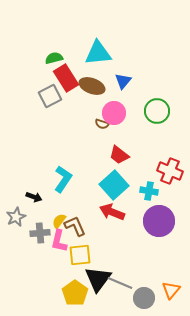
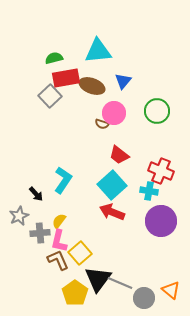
cyan triangle: moved 2 px up
red rectangle: rotated 68 degrees counterclockwise
gray square: rotated 15 degrees counterclockwise
red cross: moved 9 px left
cyan L-shape: moved 1 px down
cyan square: moved 2 px left
black arrow: moved 2 px right, 3 px up; rotated 28 degrees clockwise
gray star: moved 3 px right, 1 px up
purple circle: moved 2 px right
brown L-shape: moved 17 px left, 34 px down
yellow square: moved 2 px up; rotated 35 degrees counterclockwise
orange triangle: rotated 30 degrees counterclockwise
